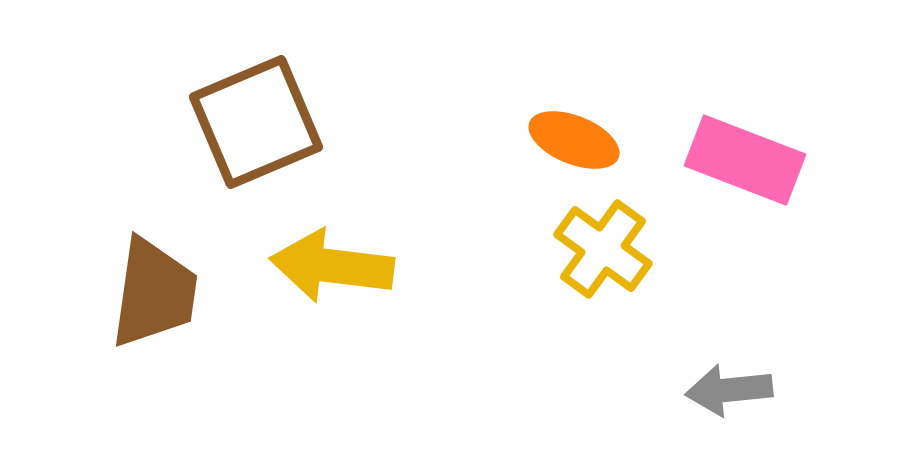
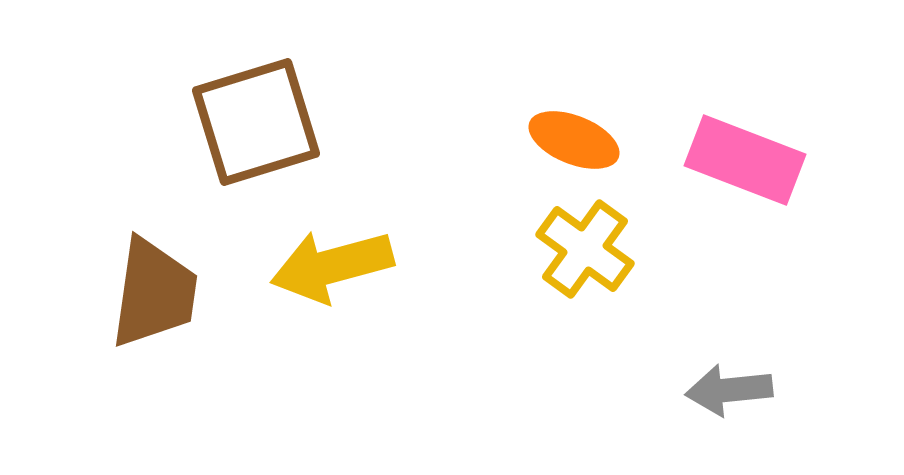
brown square: rotated 6 degrees clockwise
yellow cross: moved 18 px left
yellow arrow: rotated 22 degrees counterclockwise
